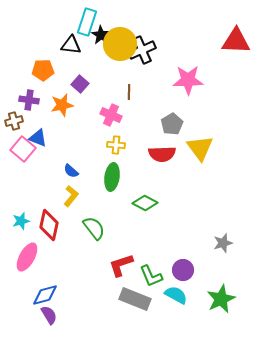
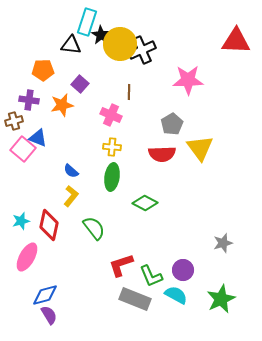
yellow cross: moved 4 px left, 2 px down
